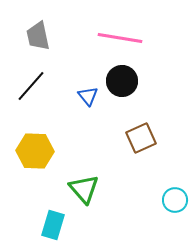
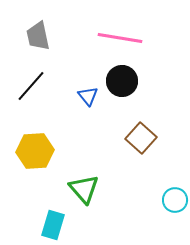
brown square: rotated 24 degrees counterclockwise
yellow hexagon: rotated 6 degrees counterclockwise
